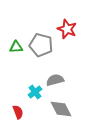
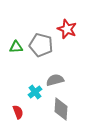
gray diamond: rotated 30 degrees clockwise
